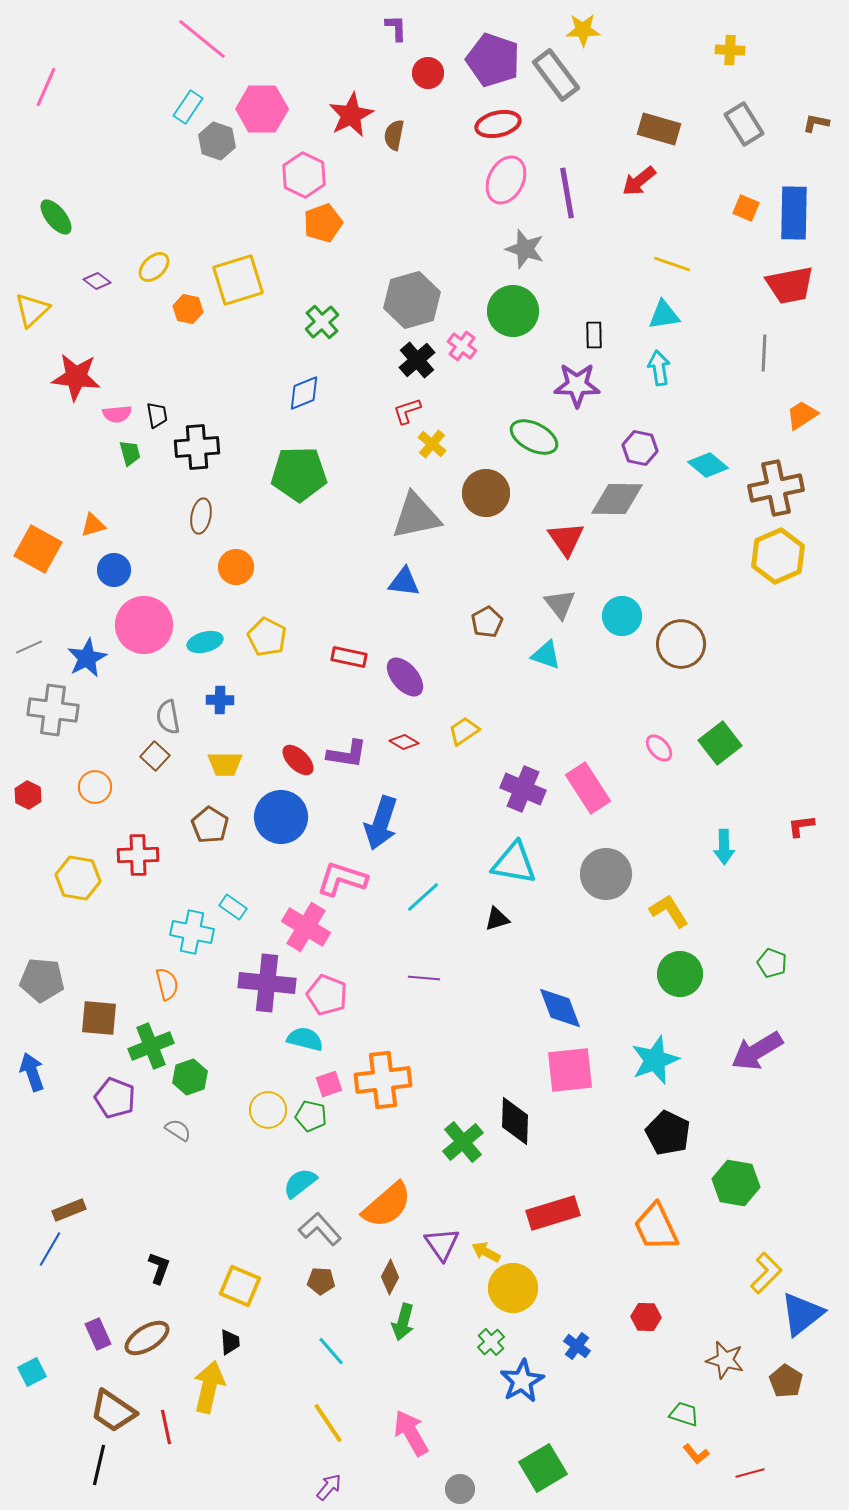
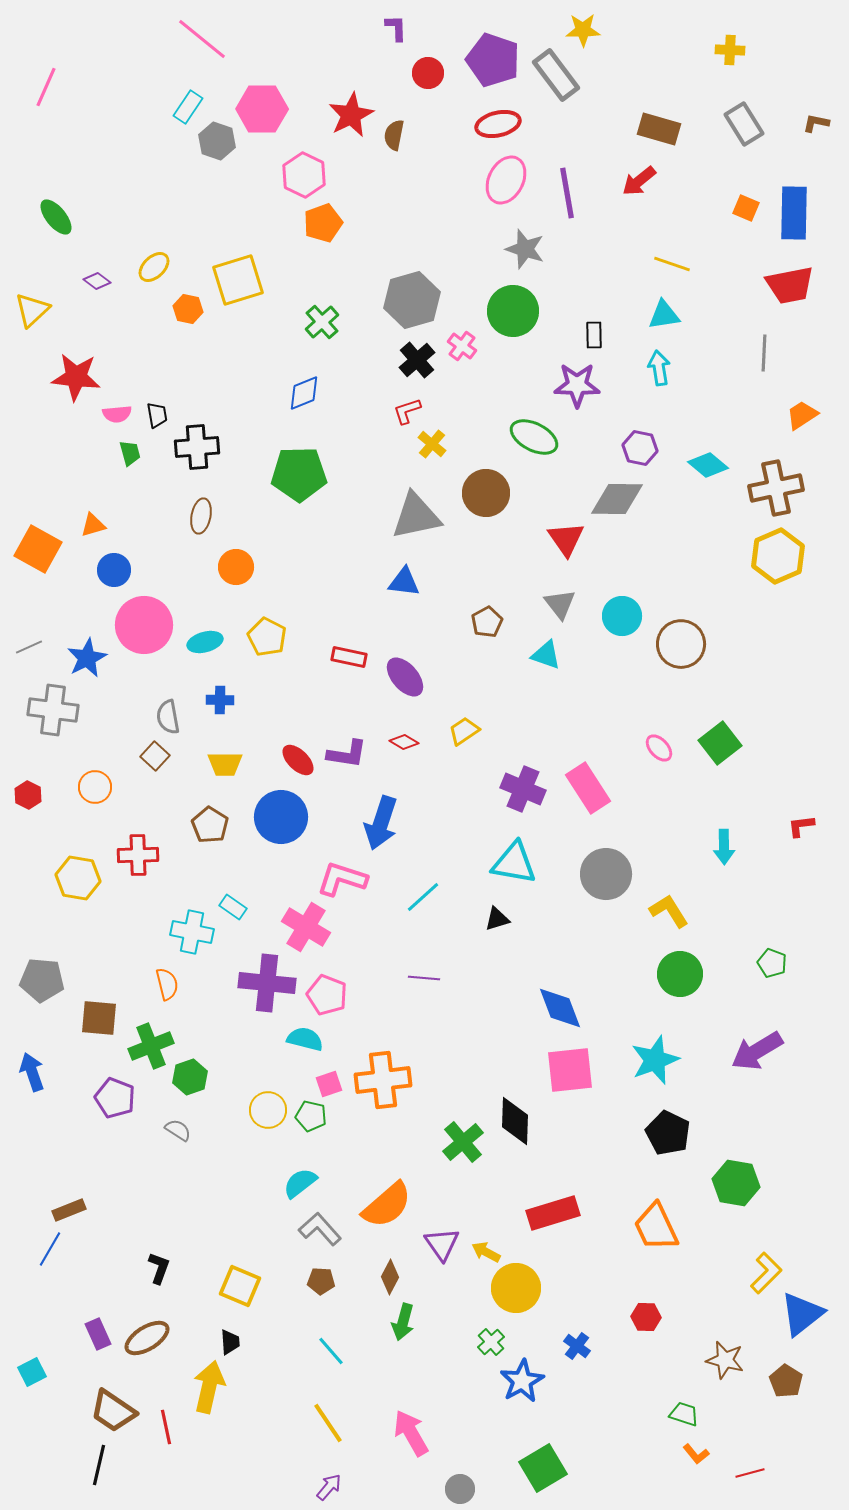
yellow circle at (513, 1288): moved 3 px right
